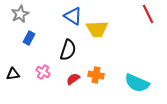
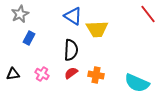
red line: rotated 12 degrees counterclockwise
black semicircle: moved 3 px right; rotated 15 degrees counterclockwise
pink cross: moved 1 px left, 2 px down
red semicircle: moved 2 px left, 6 px up
